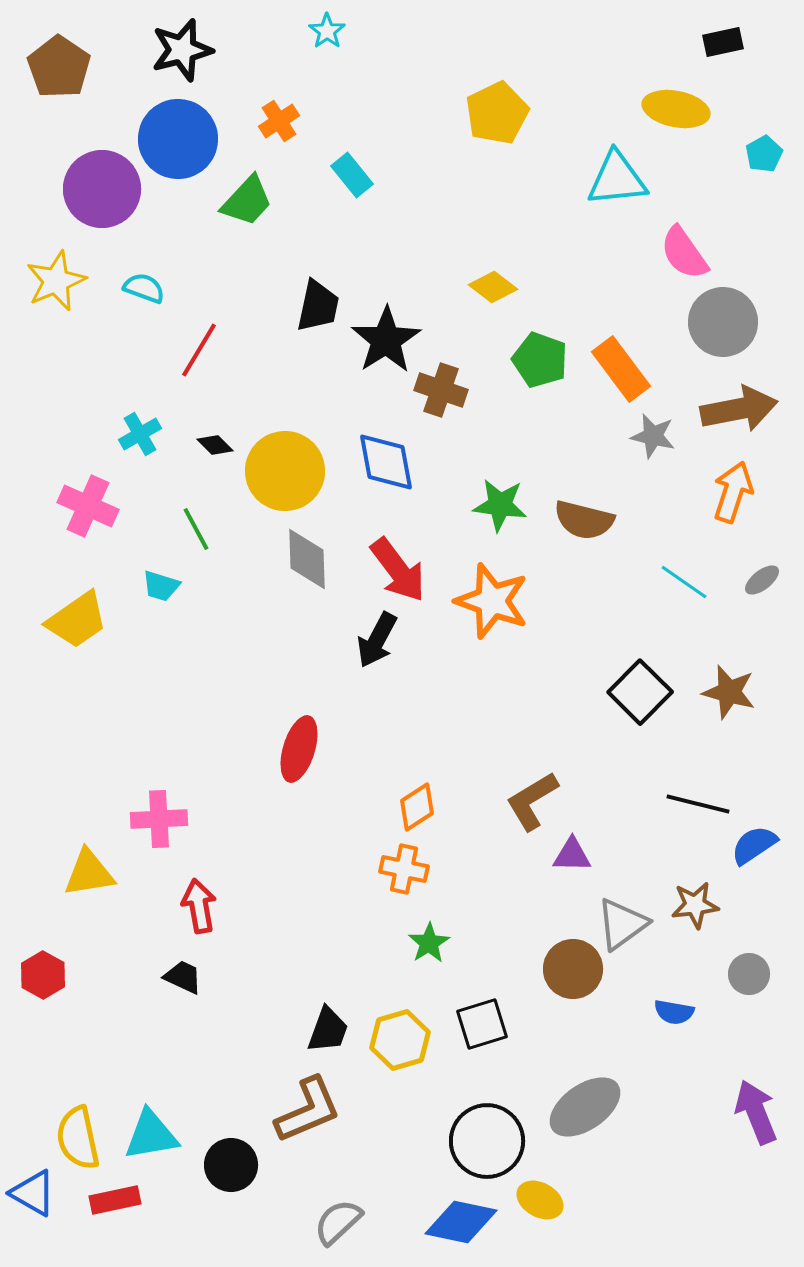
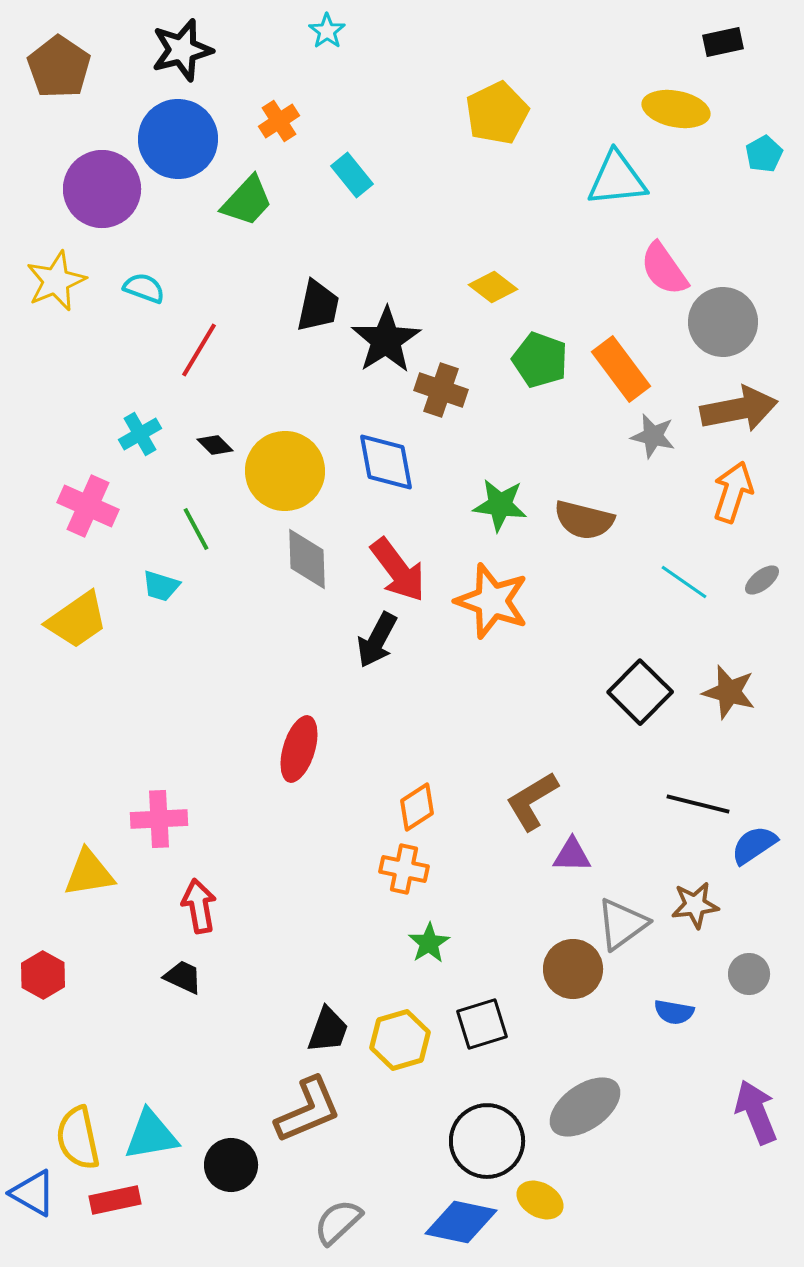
pink semicircle at (684, 253): moved 20 px left, 16 px down
